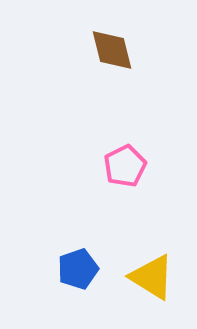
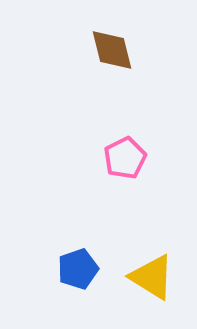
pink pentagon: moved 8 px up
